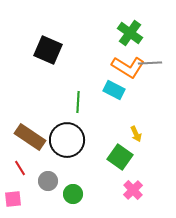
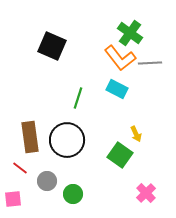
black square: moved 4 px right, 4 px up
orange L-shape: moved 8 px left, 9 px up; rotated 20 degrees clockwise
cyan rectangle: moved 3 px right, 1 px up
green line: moved 4 px up; rotated 15 degrees clockwise
brown rectangle: rotated 48 degrees clockwise
green square: moved 2 px up
red line: rotated 21 degrees counterclockwise
gray circle: moved 1 px left
pink cross: moved 13 px right, 3 px down
